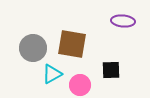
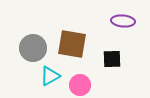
black square: moved 1 px right, 11 px up
cyan triangle: moved 2 px left, 2 px down
